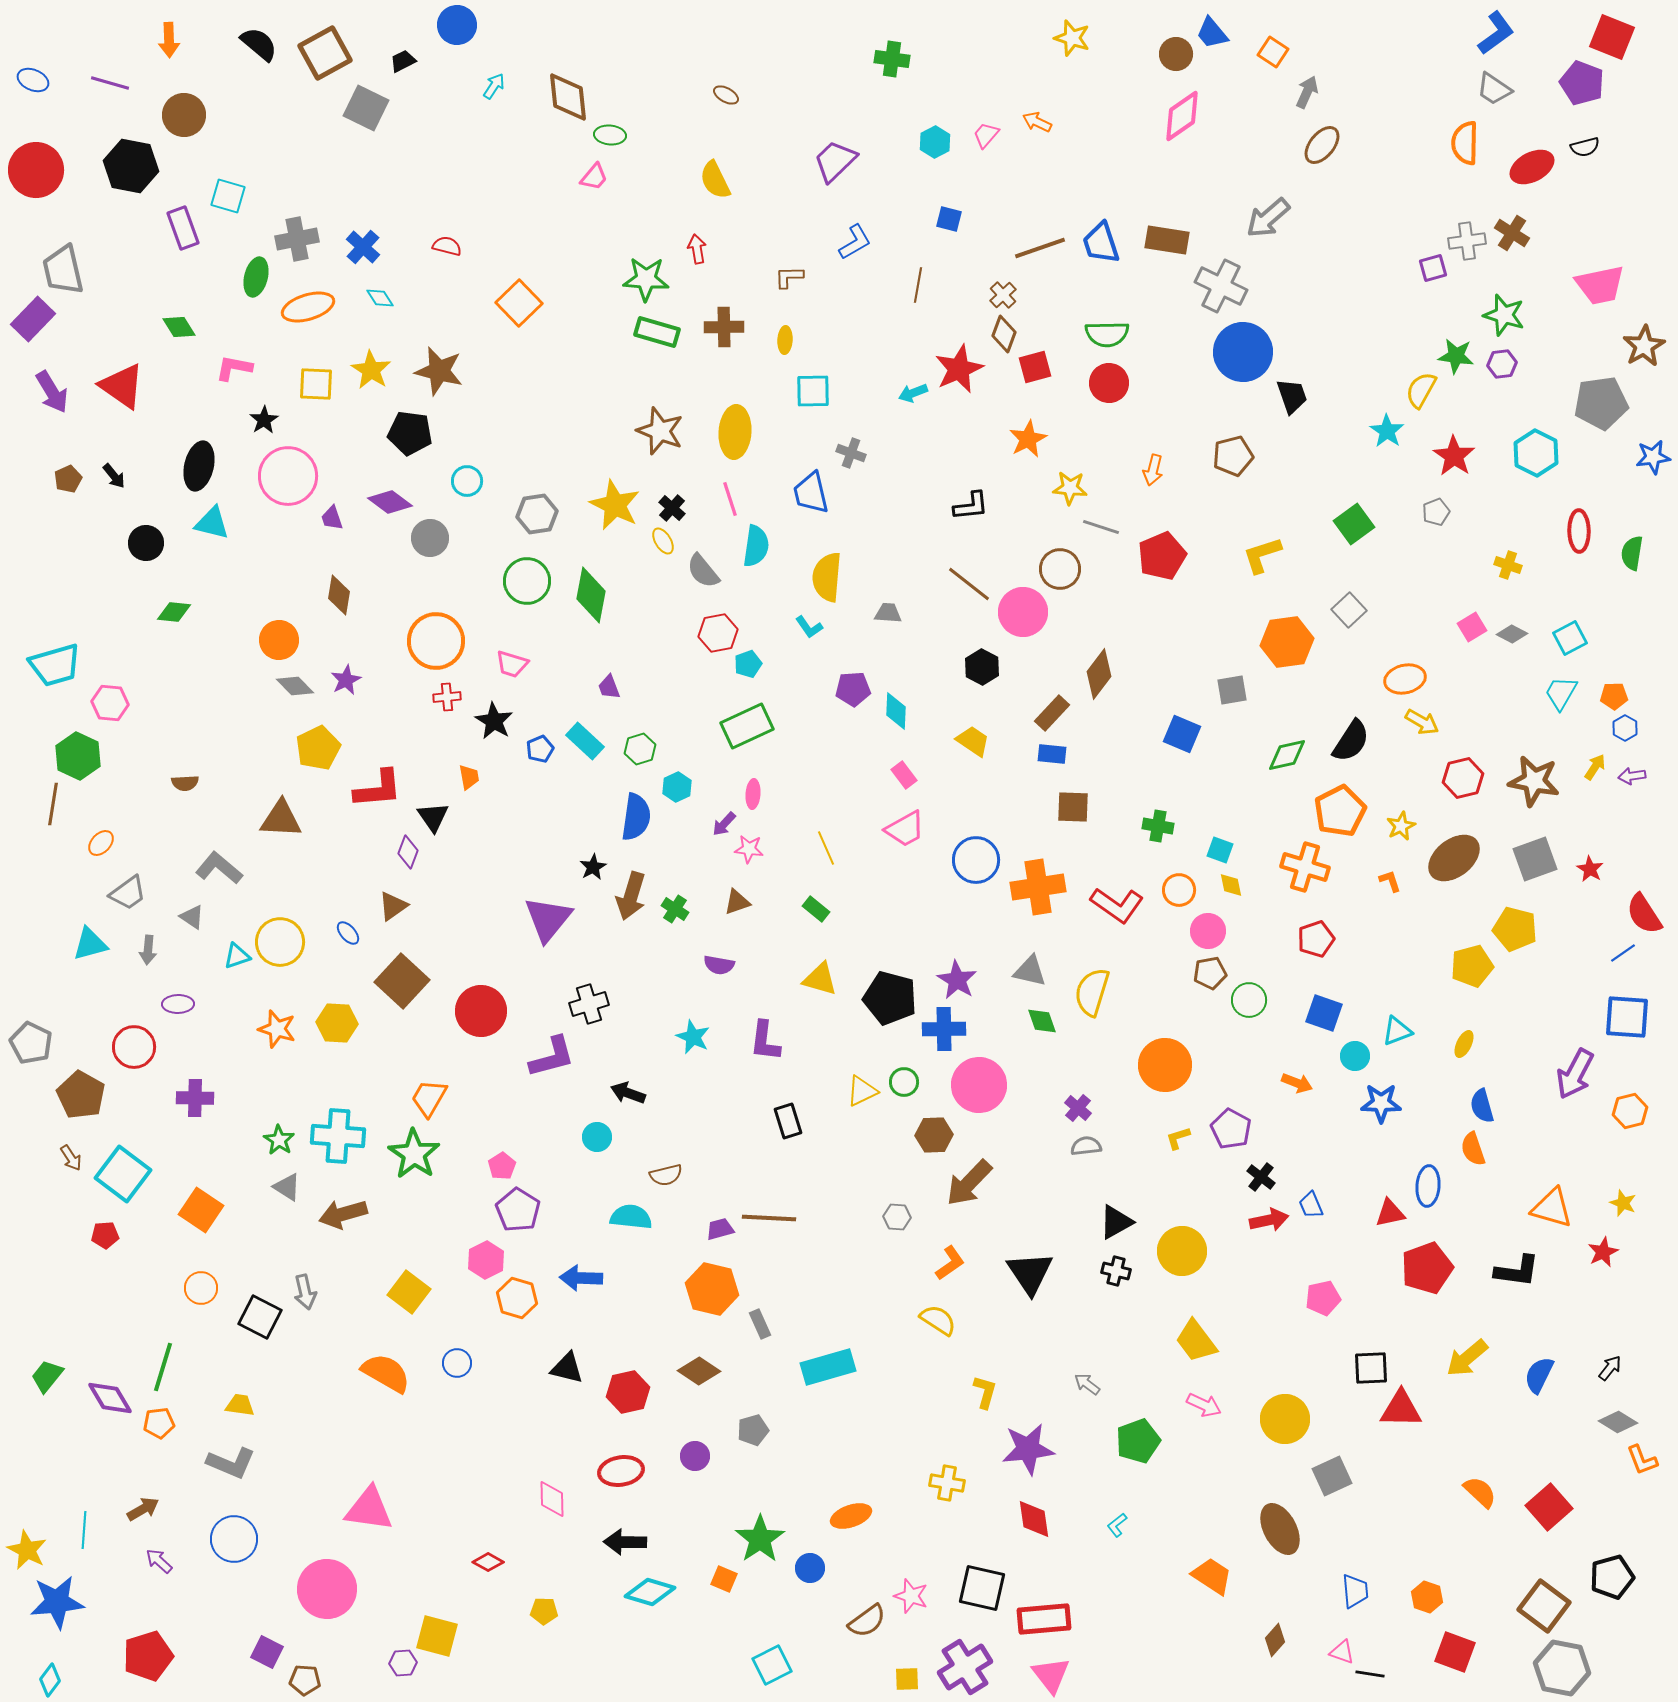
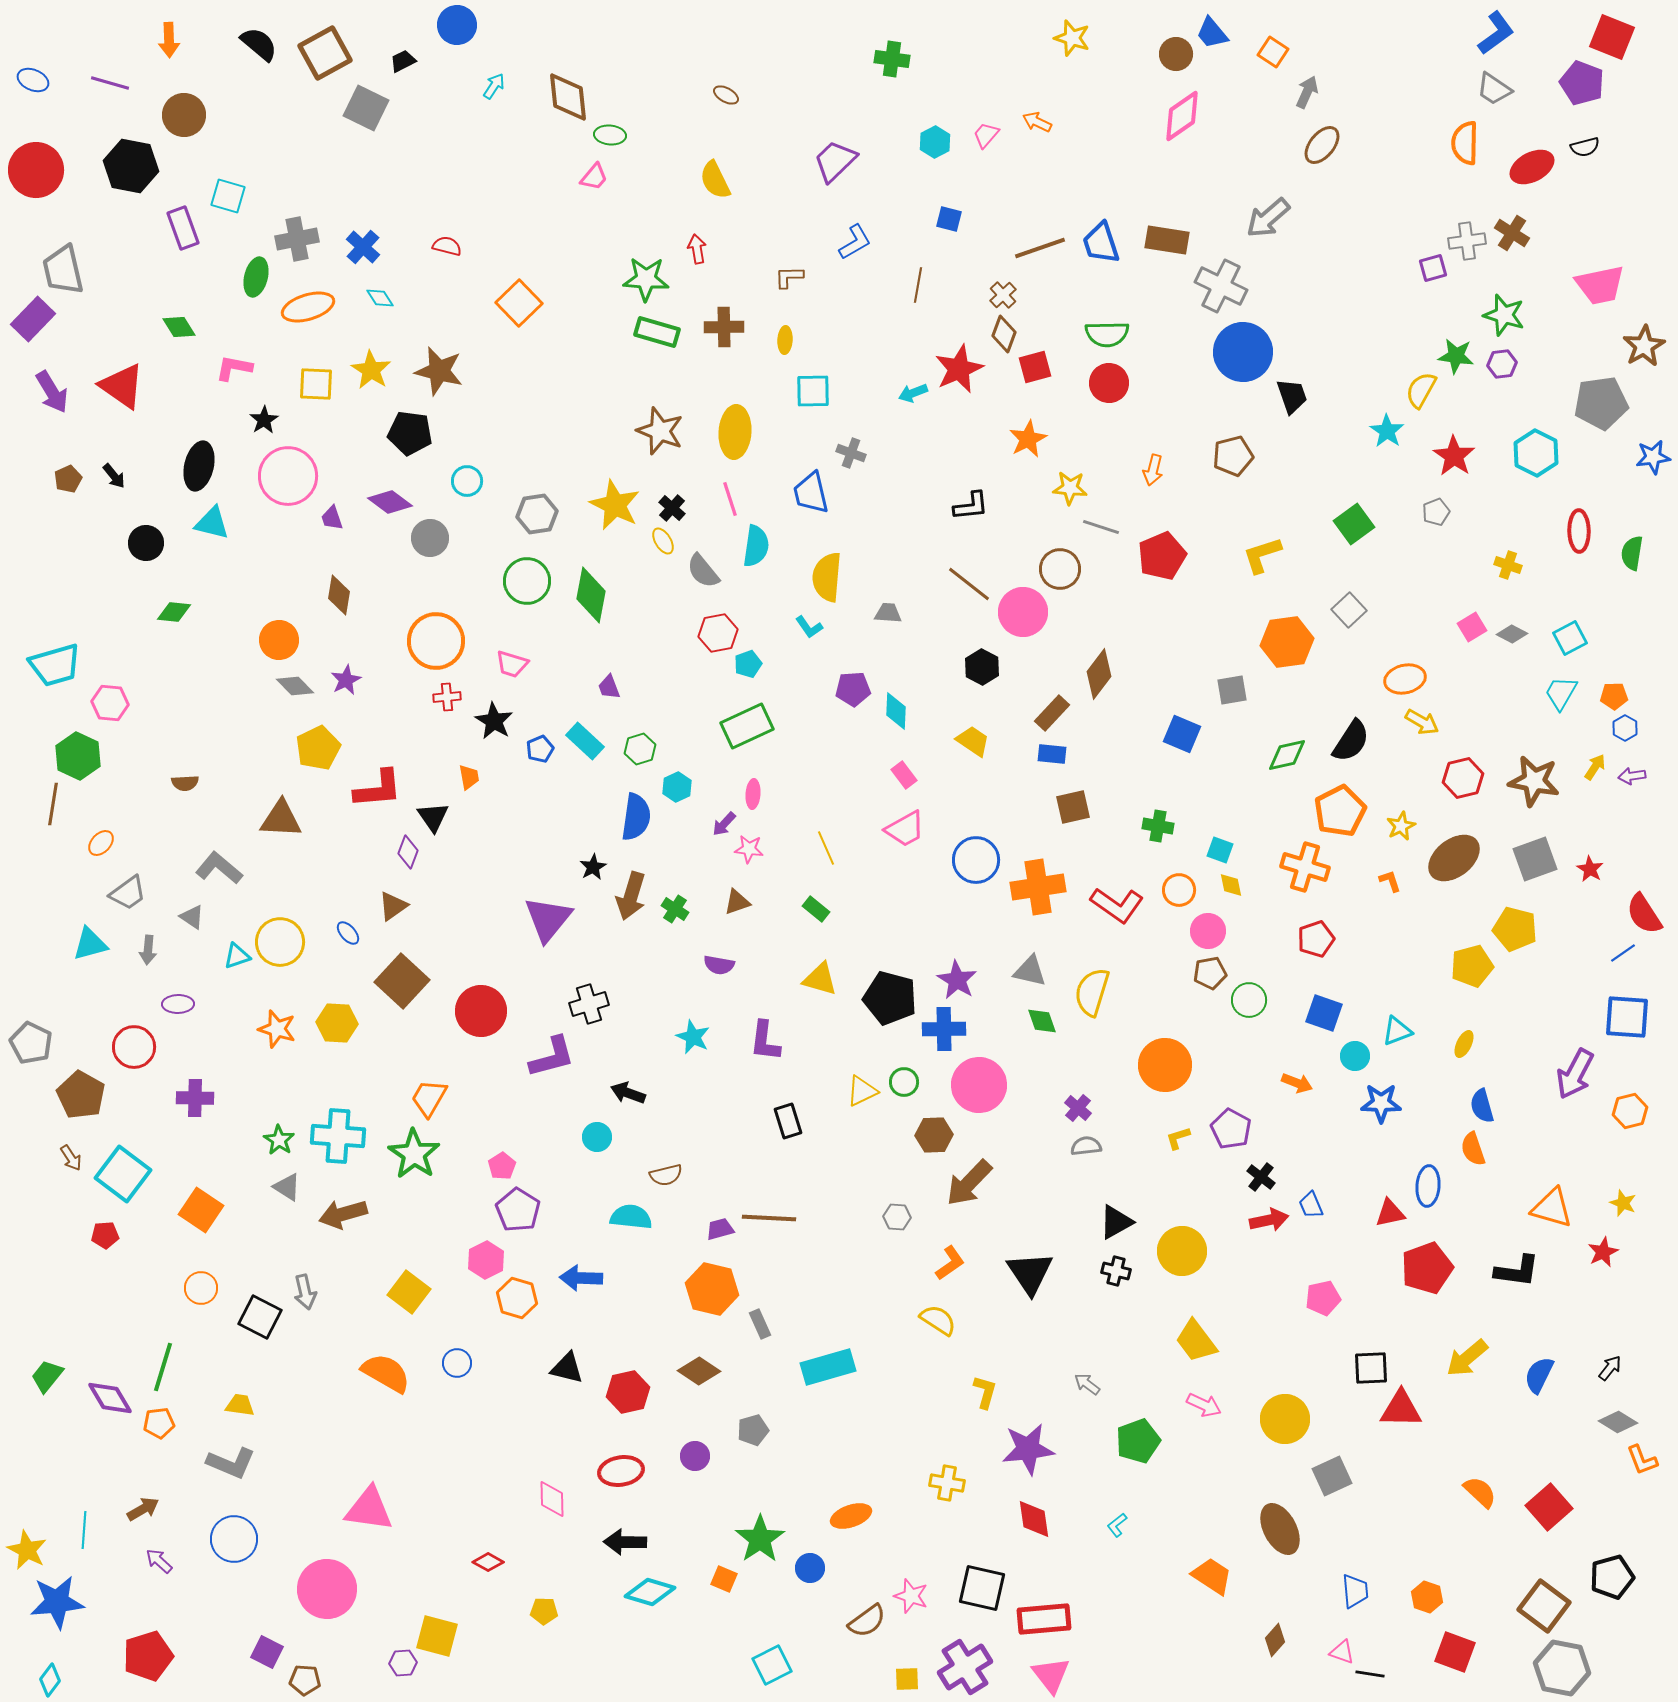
brown square at (1073, 807): rotated 15 degrees counterclockwise
